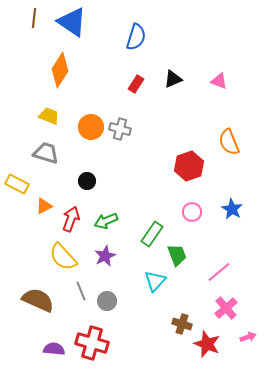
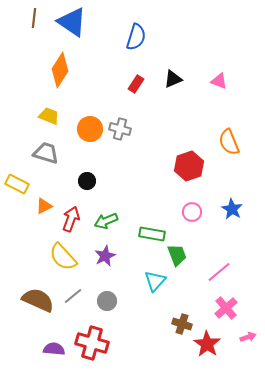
orange circle: moved 1 px left, 2 px down
green rectangle: rotated 65 degrees clockwise
gray line: moved 8 px left, 5 px down; rotated 72 degrees clockwise
red star: rotated 12 degrees clockwise
